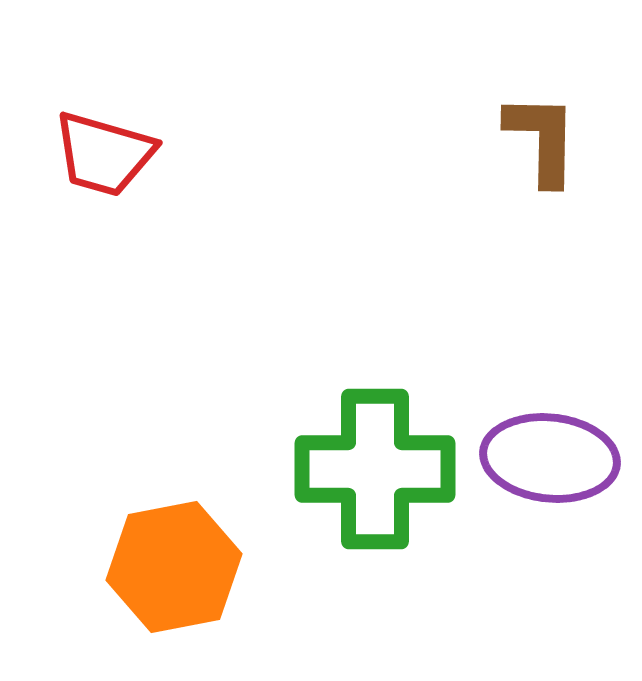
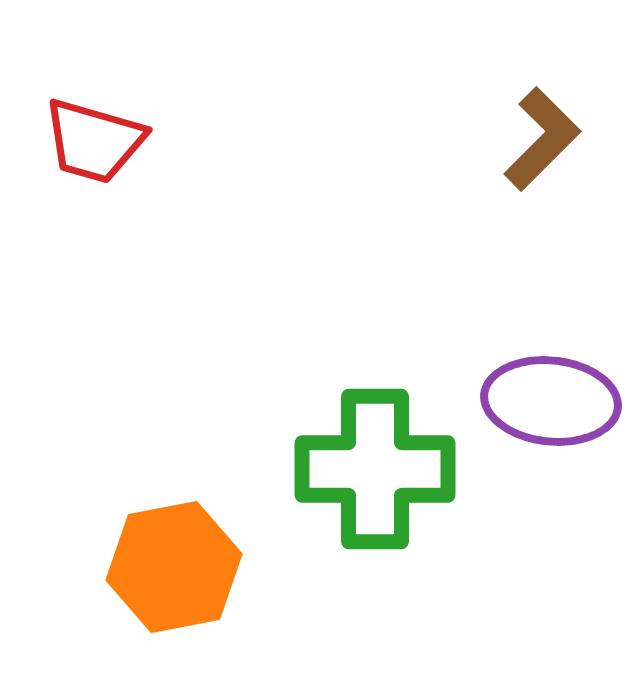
brown L-shape: rotated 44 degrees clockwise
red trapezoid: moved 10 px left, 13 px up
purple ellipse: moved 1 px right, 57 px up
